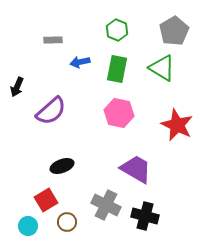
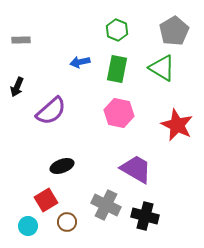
gray rectangle: moved 32 px left
